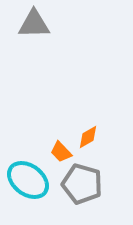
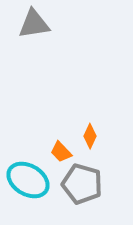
gray triangle: rotated 8 degrees counterclockwise
orange diamond: moved 2 px right, 1 px up; rotated 35 degrees counterclockwise
cyan ellipse: rotated 6 degrees counterclockwise
